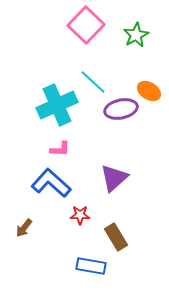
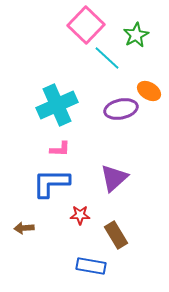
cyan line: moved 14 px right, 24 px up
blue L-shape: rotated 42 degrees counterclockwise
brown arrow: rotated 48 degrees clockwise
brown rectangle: moved 2 px up
